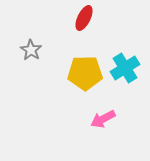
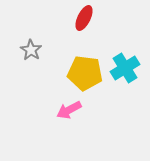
yellow pentagon: rotated 8 degrees clockwise
pink arrow: moved 34 px left, 9 px up
